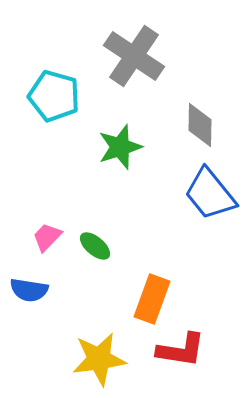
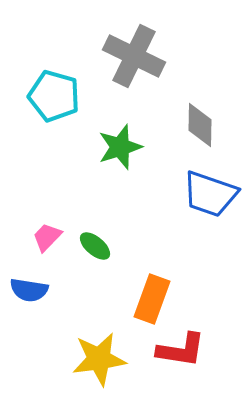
gray cross: rotated 8 degrees counterclockwise
blue trapezoid: rotated 32 degrees counterclockwise
